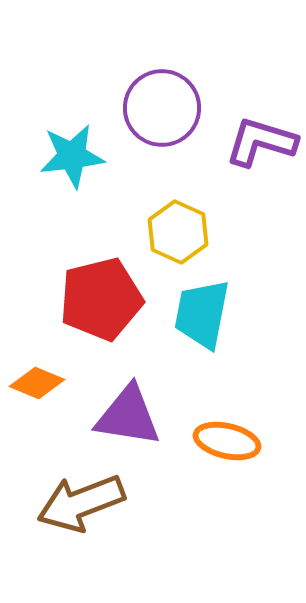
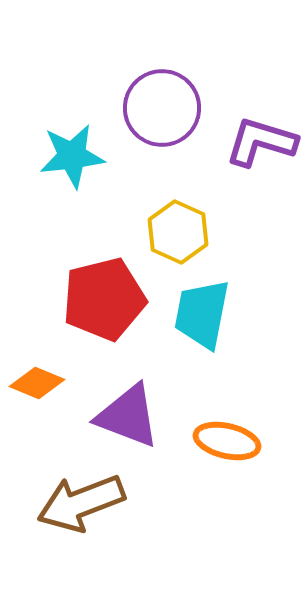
red pentagon: moved 3 px right
purple triangle: rotated 12 degrees clockwise
